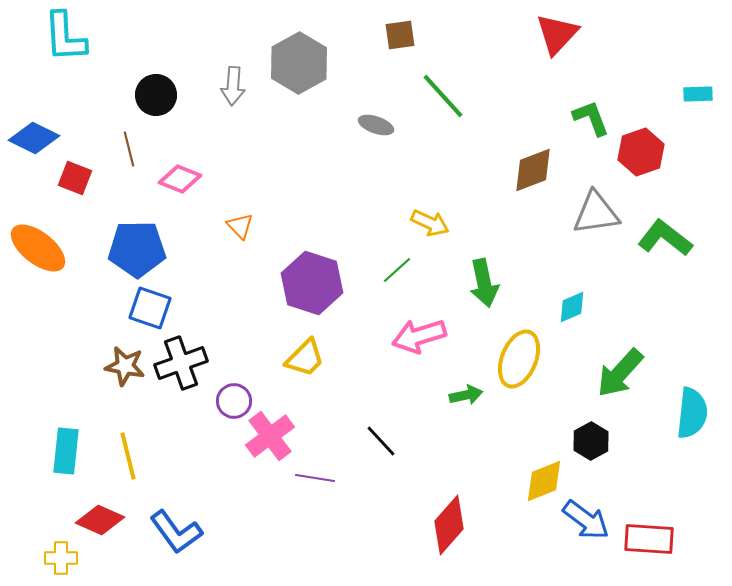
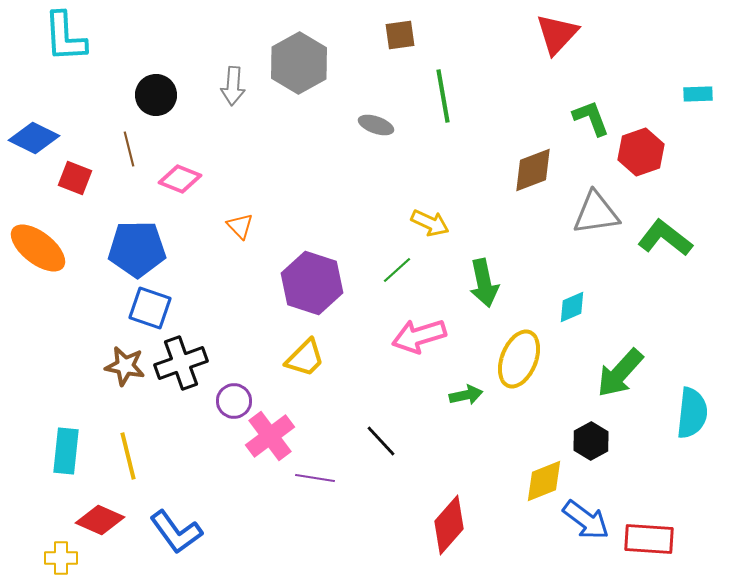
green line at (443, 96): rotated 32 degrees clockwise
